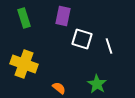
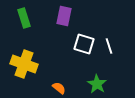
purple rectangle: moved 1 px right
white square: moved 2 px right, 5 px down
